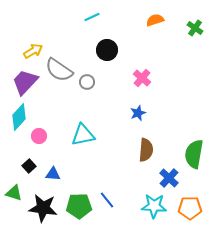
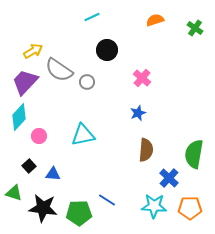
blue line: rotated 18 degrees counterclockwise
green pentagon: moved 7 px down
